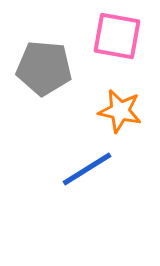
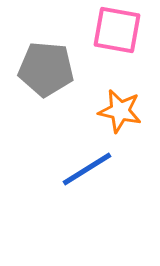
pink square: moved 6 px up
gray pentagon: moved 2 px right, 1 px down
